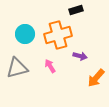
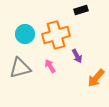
black rectangle: moved 5 px right
orange cross: moved 2 px left
purple arrow: moved 3 px left; rotated 48 degrees clockwise
gray triangle: moved 3 px right
